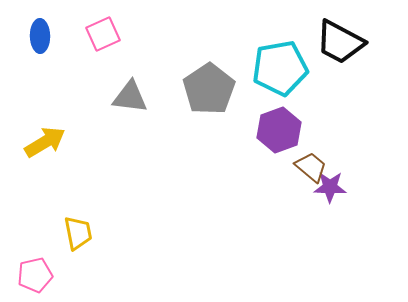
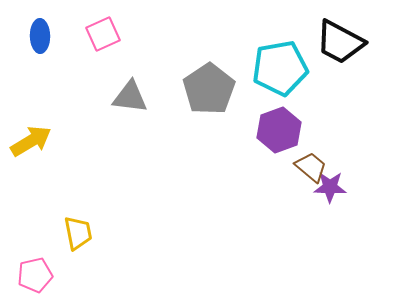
yellow arrow: moved 14 px left, 1 px up
